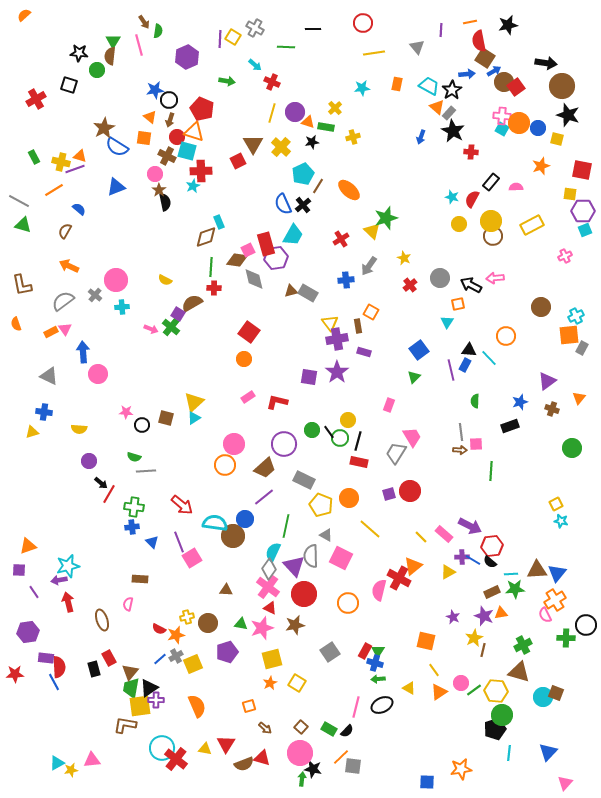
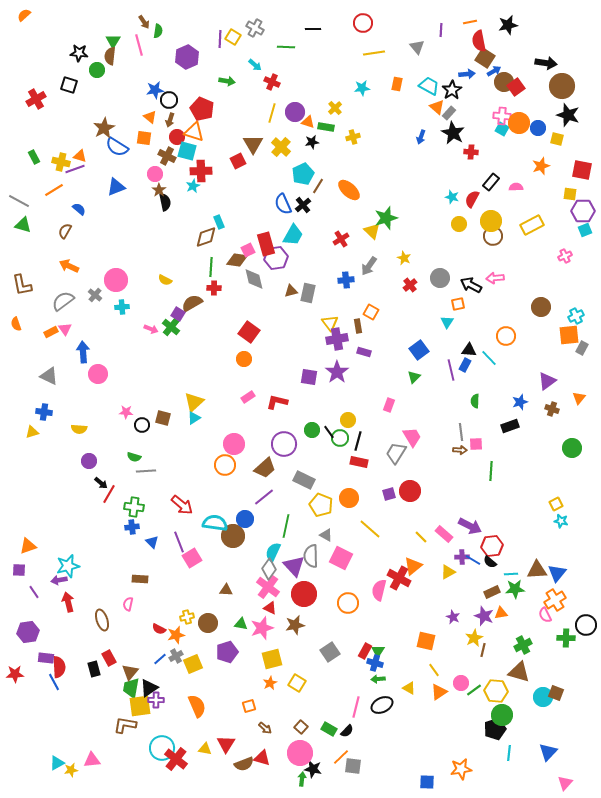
black star at (453, 131): moved 2 px down
gray rectangle at (308, 293): rotated 72 degrees clockwise
brown square at (166, 418): moved 3 px left
